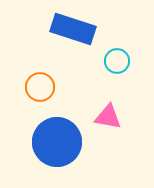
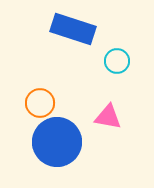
orange circle: moved 16 px down
